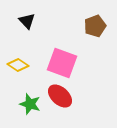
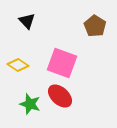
brown pentagon: rotated 20 degrees counterclockwise
